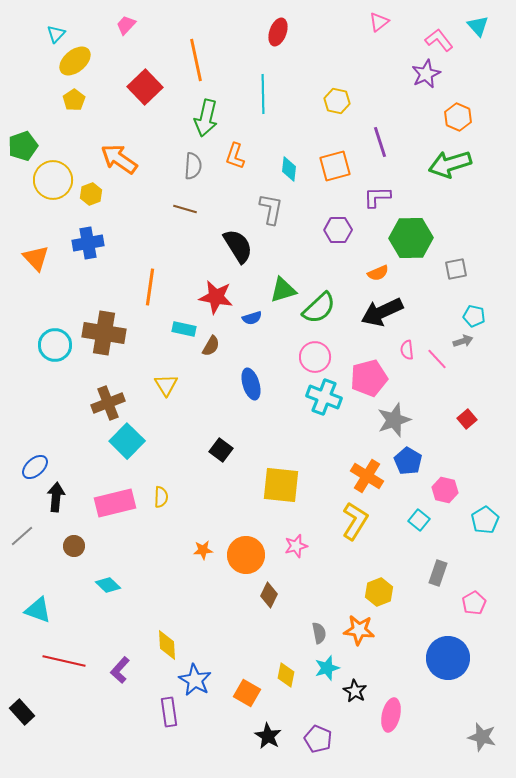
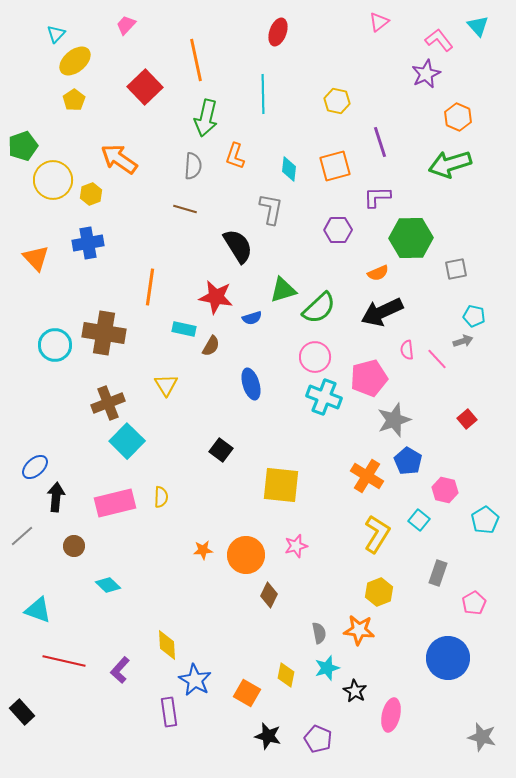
yellow L-shape at (355, 521): moved 22 px right, 13 px down
black star at (268, 736): rotated 16 degrees counterclockwise
